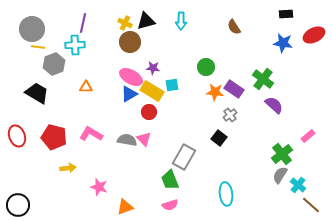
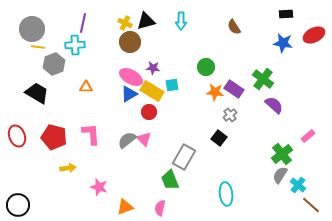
pink L-shape at (91, 134): rotated 55 degrees clockwise
gray semicircle at (127, 140): rotated 48 degrees counterclockwise
pink semicircle at (170, 205): moved 10 px left, 3 px down; rotated 119 degrees clockwise
